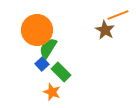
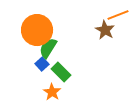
orange star: rotated 12 degrees clockwise
